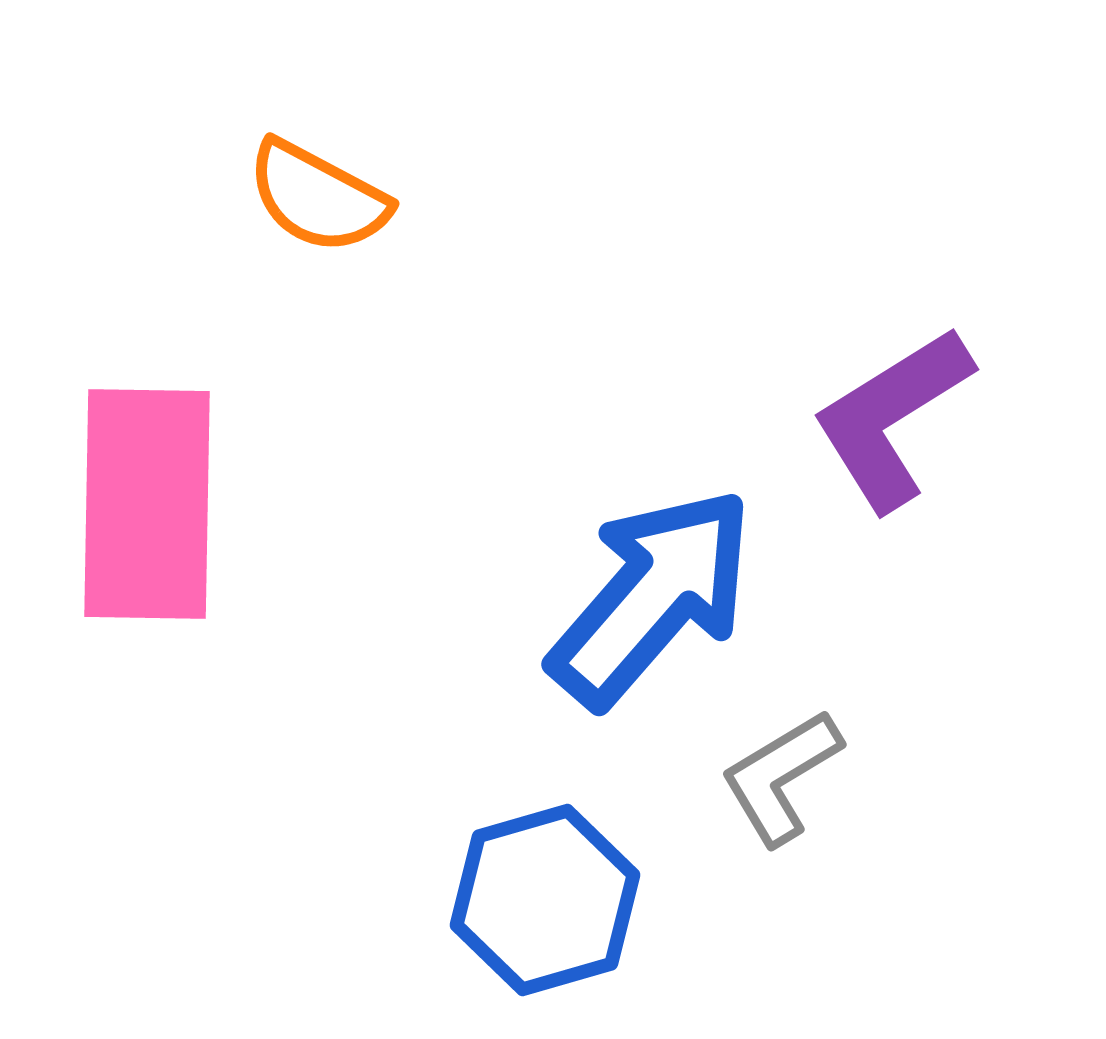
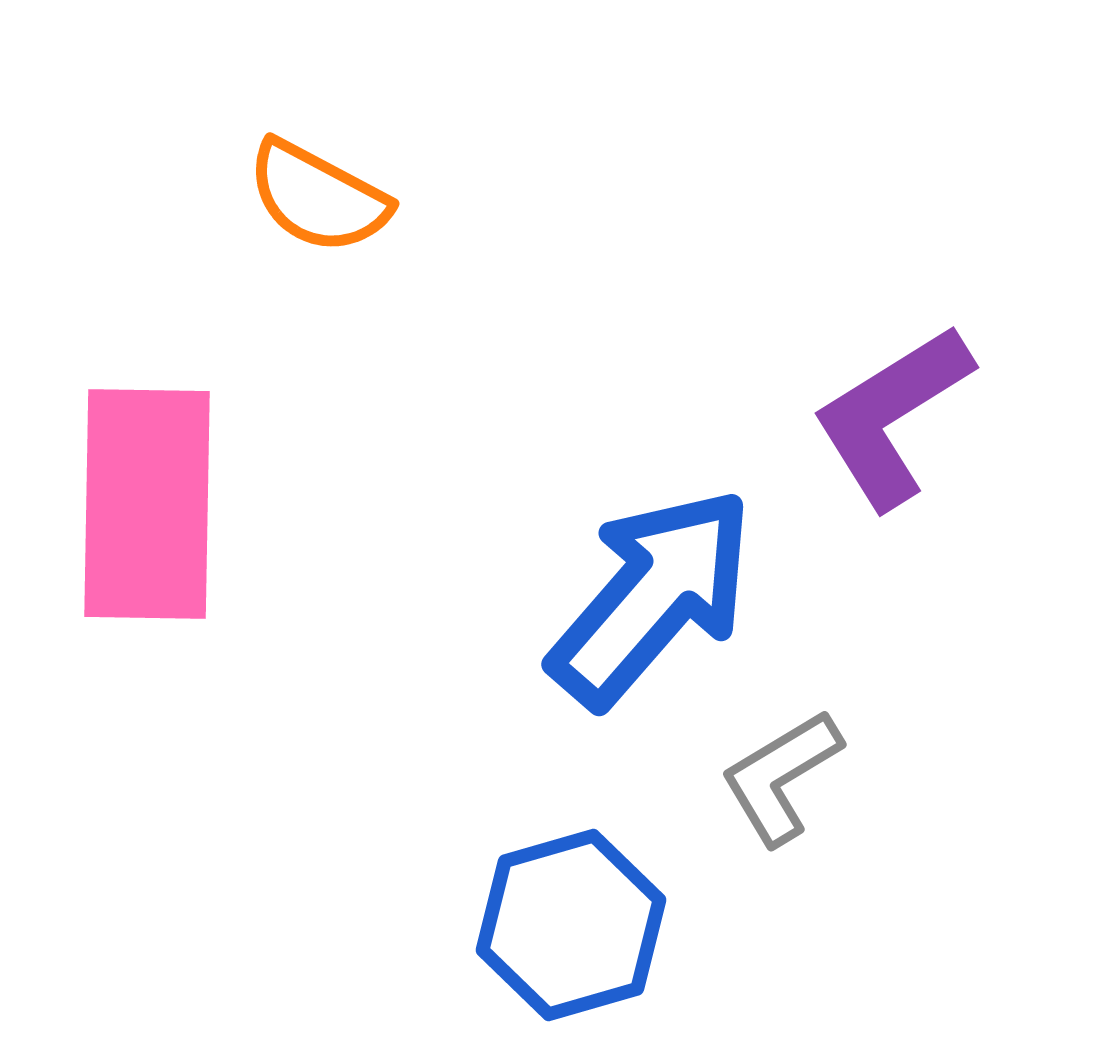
purple L-shape: moved 2 px up
blue hexagon: moved 26 px right, 25 px down
